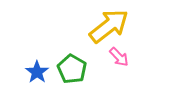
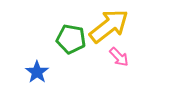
green pentagon: moved 1 px left, 30 px up; rotated 20 degrees counterclockwise
